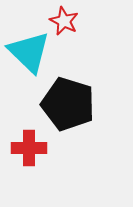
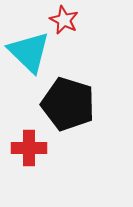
red star: moved 1 px up
